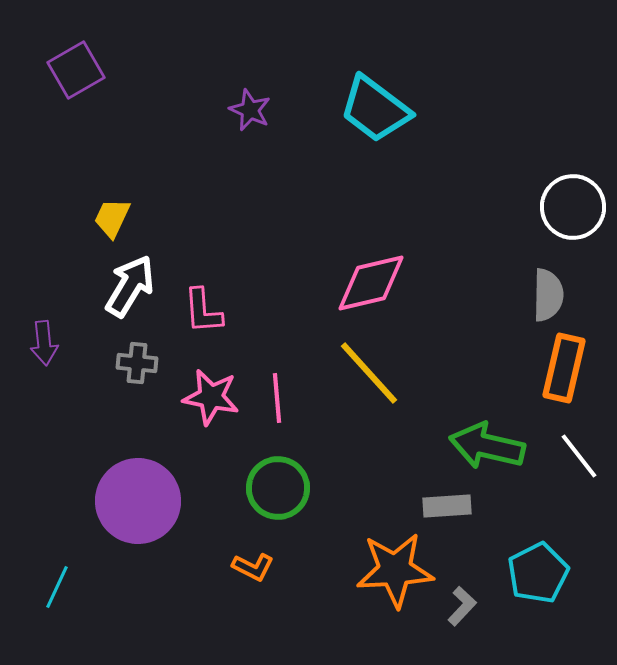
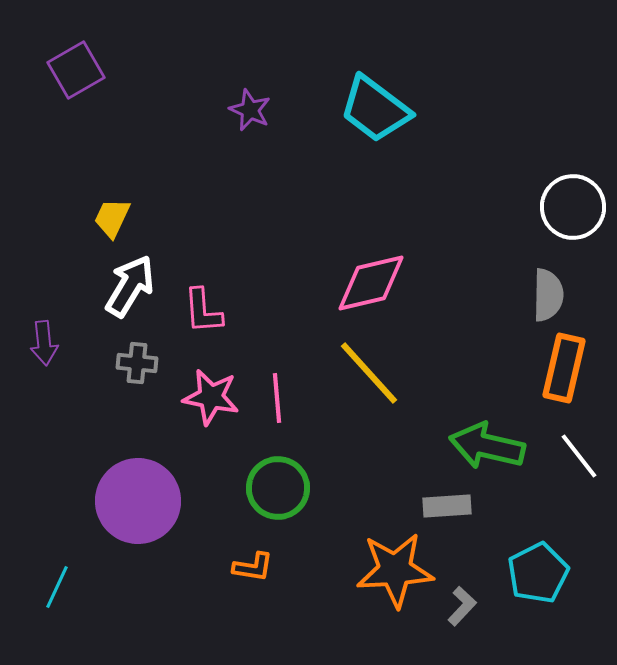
orange L-shape: rotated 18 degrees counterclockwise
